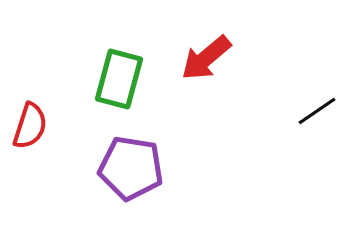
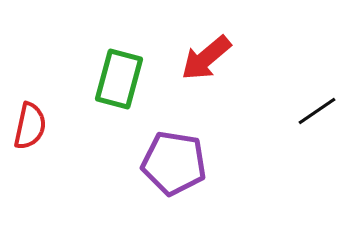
red semicircle: rotated 6 degrees counterclockwise
purple pentagon: moved 43 px right, 5 px up
